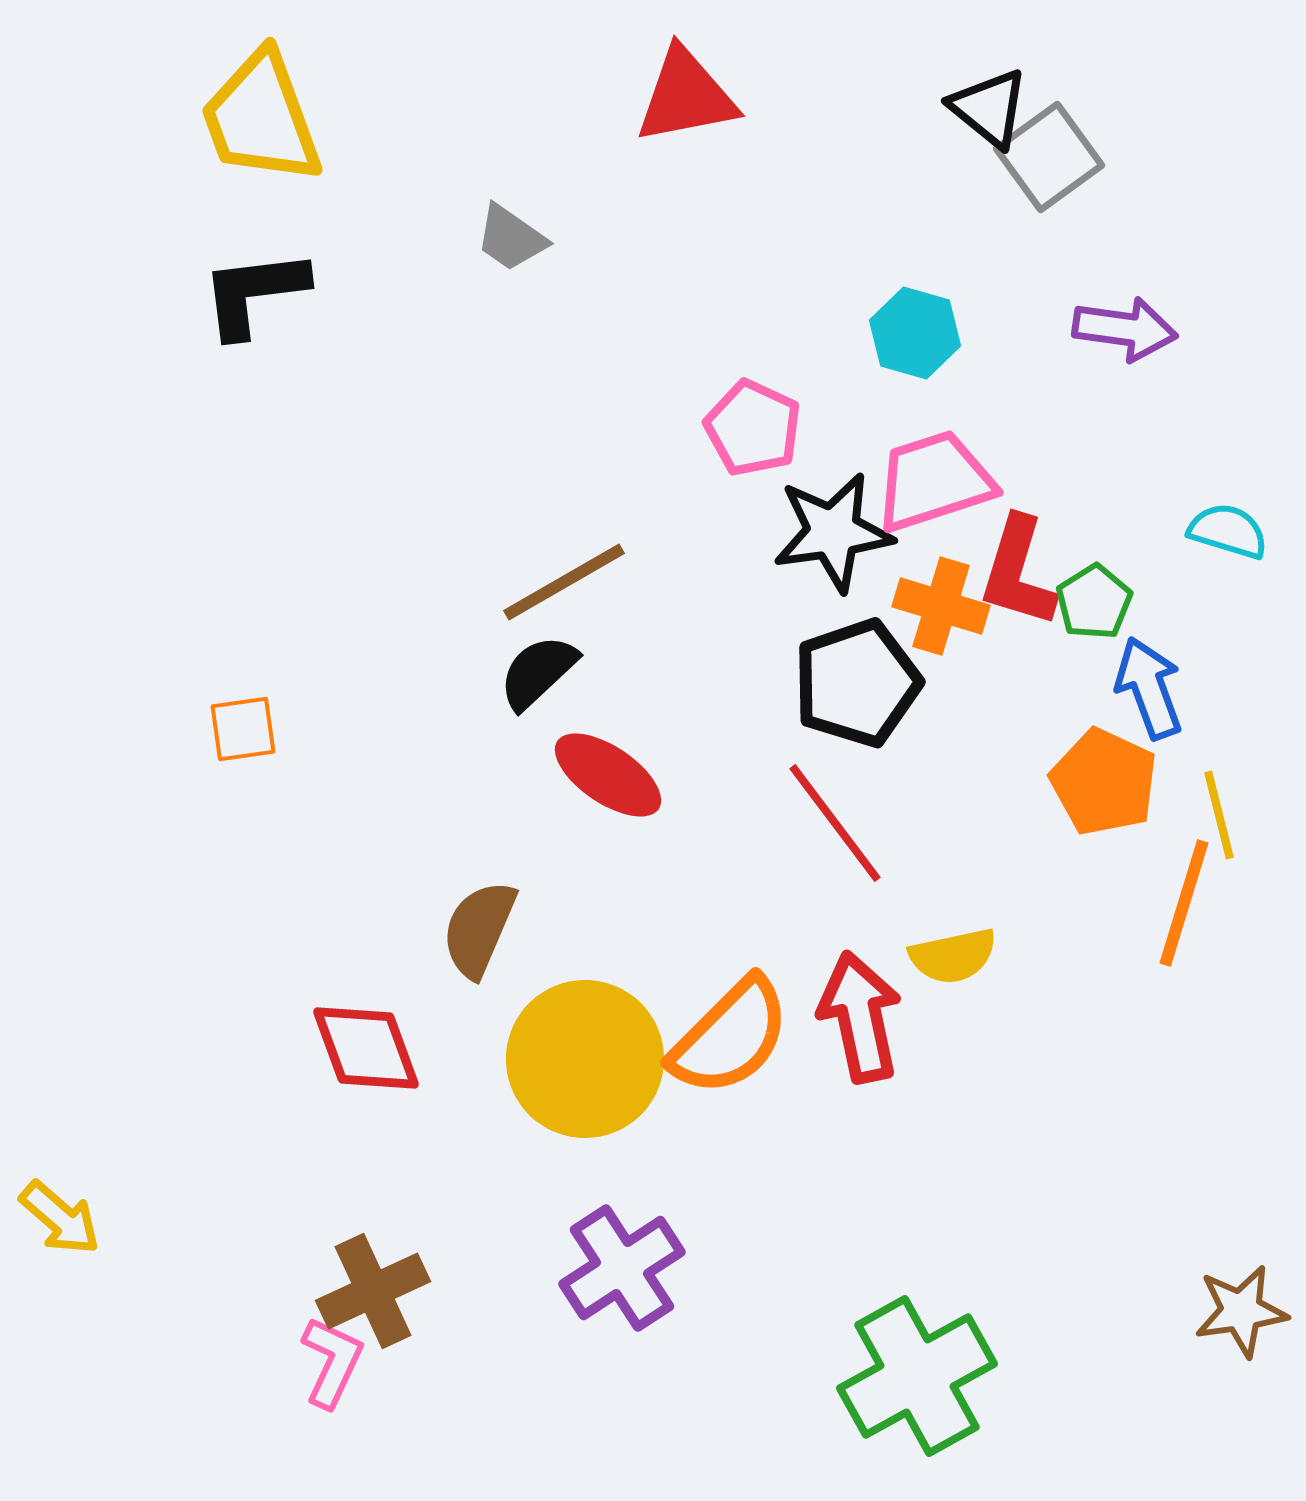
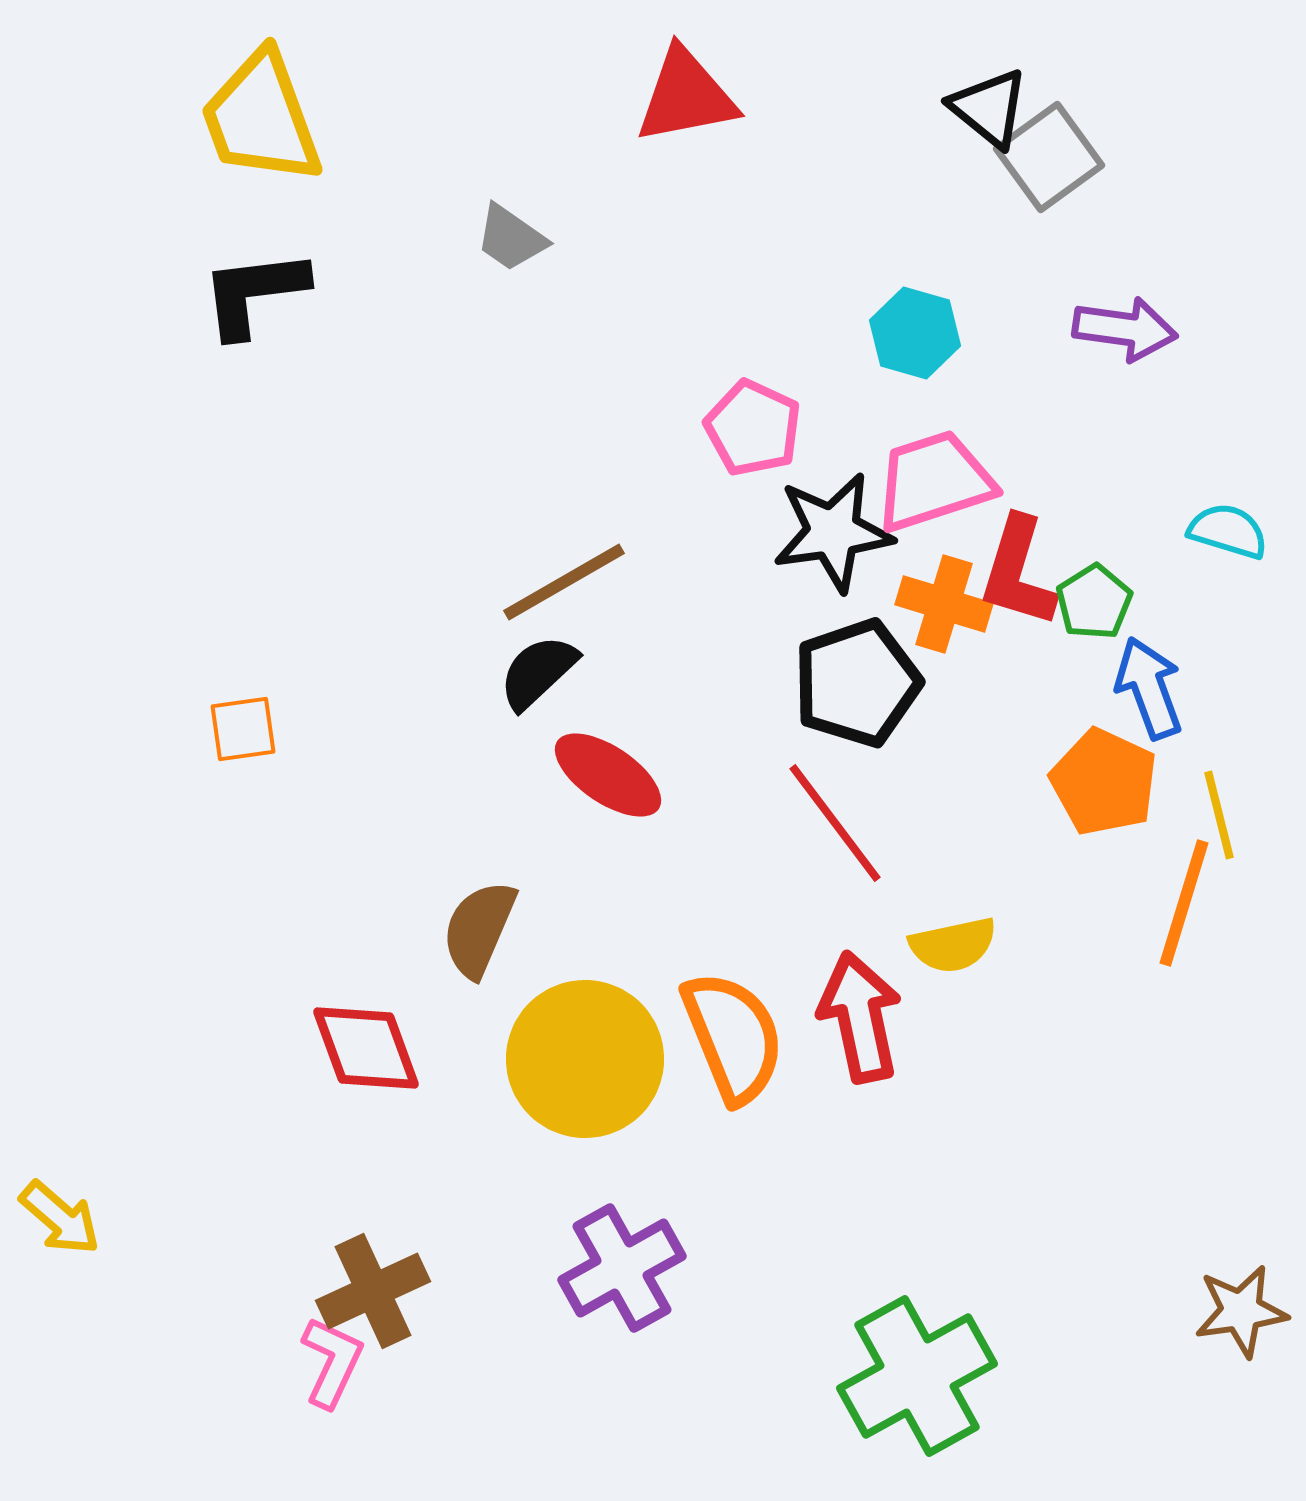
orange cross: moved 3 px right, 2 px up
yellow semicircle: moved 11 px up
orange semicircle: moved 3 px right; rotated 67 degrees counterclockwise
purple cross: rotated 4 degrees clockwise
